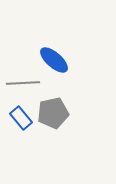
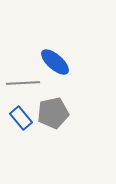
blue ellipse: moved 1 px right, 2 px down
